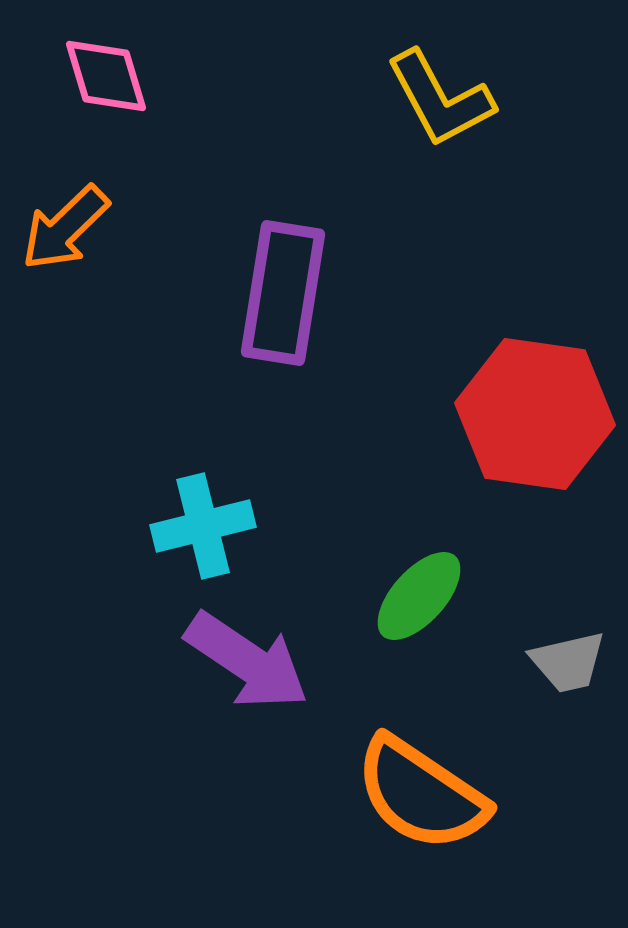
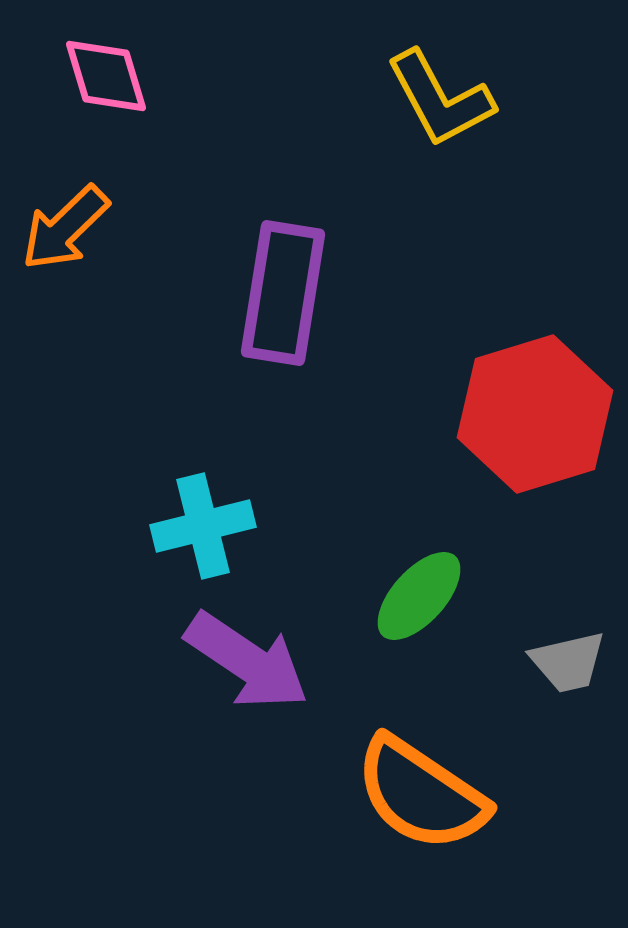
red hexagon: rotated 25 degrees counterclockwise
